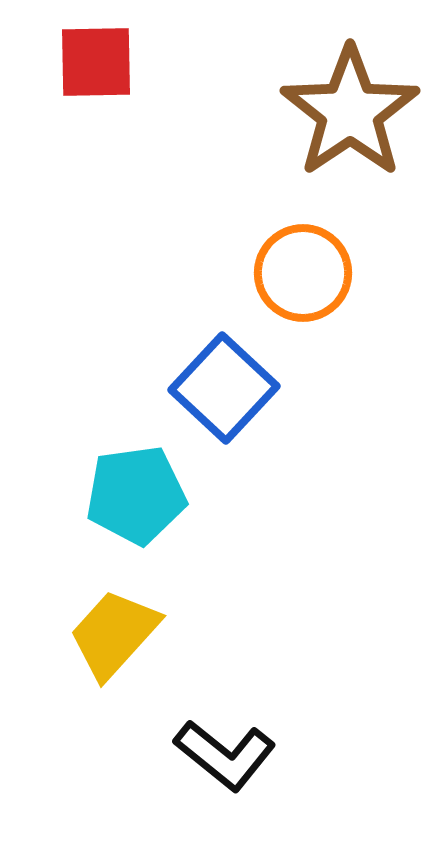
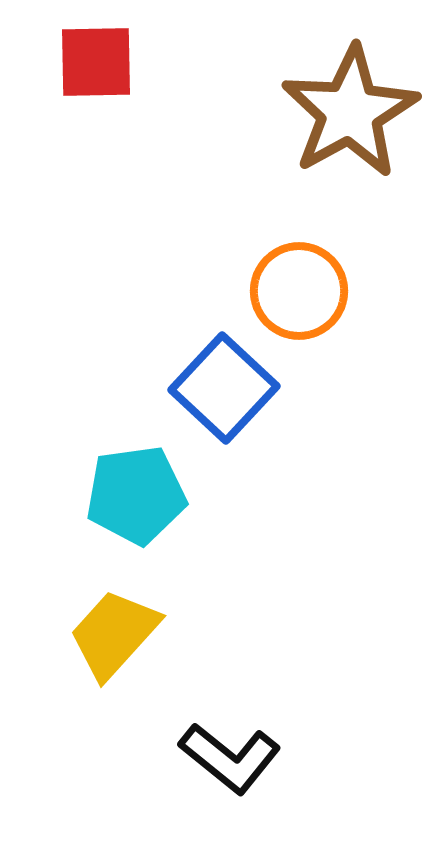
brown star: rotated 5 degrees clockwise
orange circle: moved 4 px left, 18 px down
black L-shape: moved 5 px right, 3 px down
